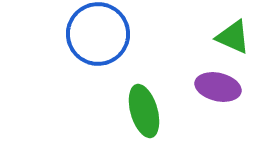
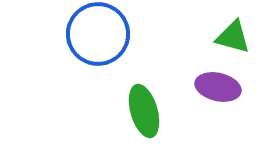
green triangle: rotated 9 degrees counterclockwise
